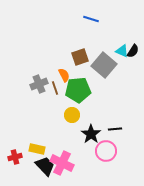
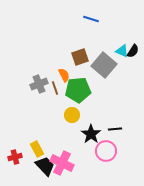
yellow rectangle: rotated 49 degrees clockwise
